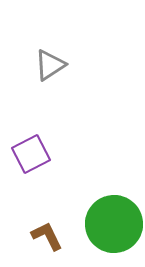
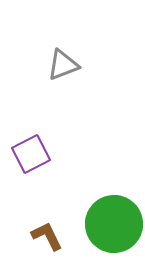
gray triangle: moved 13 px right; rotated 12 degrees clockwise
